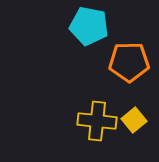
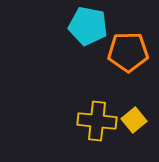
cyan pentagon: moved 1 px left
orange pentagon: moved 1 px left, 10 px up
